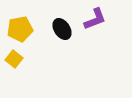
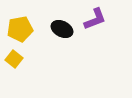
black ellipse: rotated 30 degrees counterclockwise
